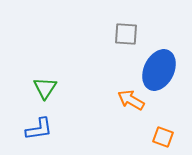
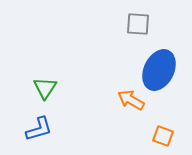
gray square: moved 12 px right, 10 px up
blue L-shape: rotated 8 degrees counterclockwise
orange square: moved 1 px up
